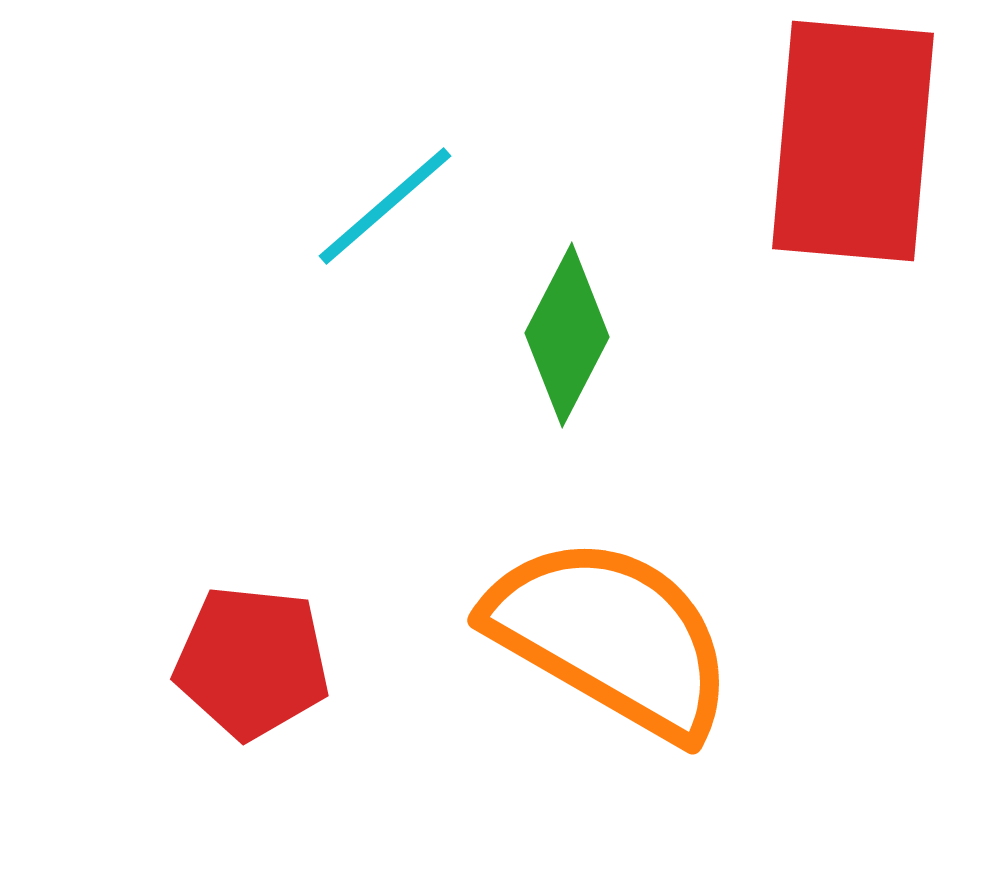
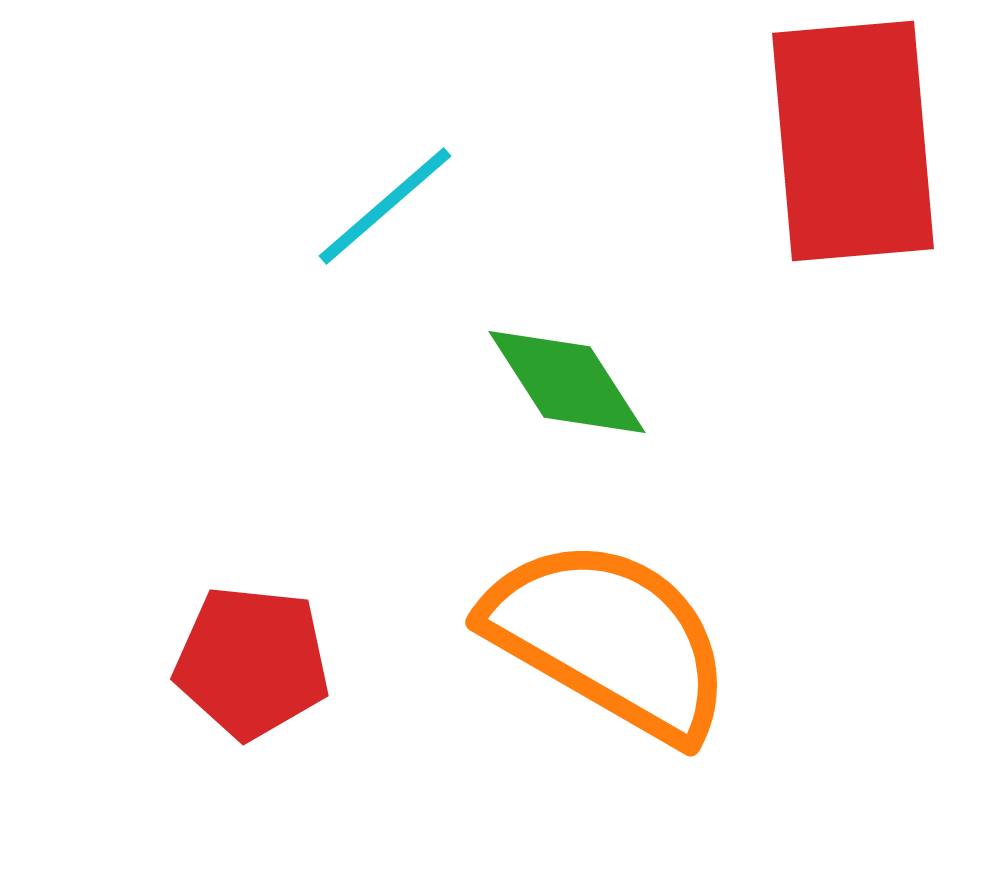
red rectangle: rotated 10 degrees counterclockwise
green diamond: moved 47 px down; rotated 60 degrees counterclockwise
orange semicircle: moved 2 px left, 2 px down
